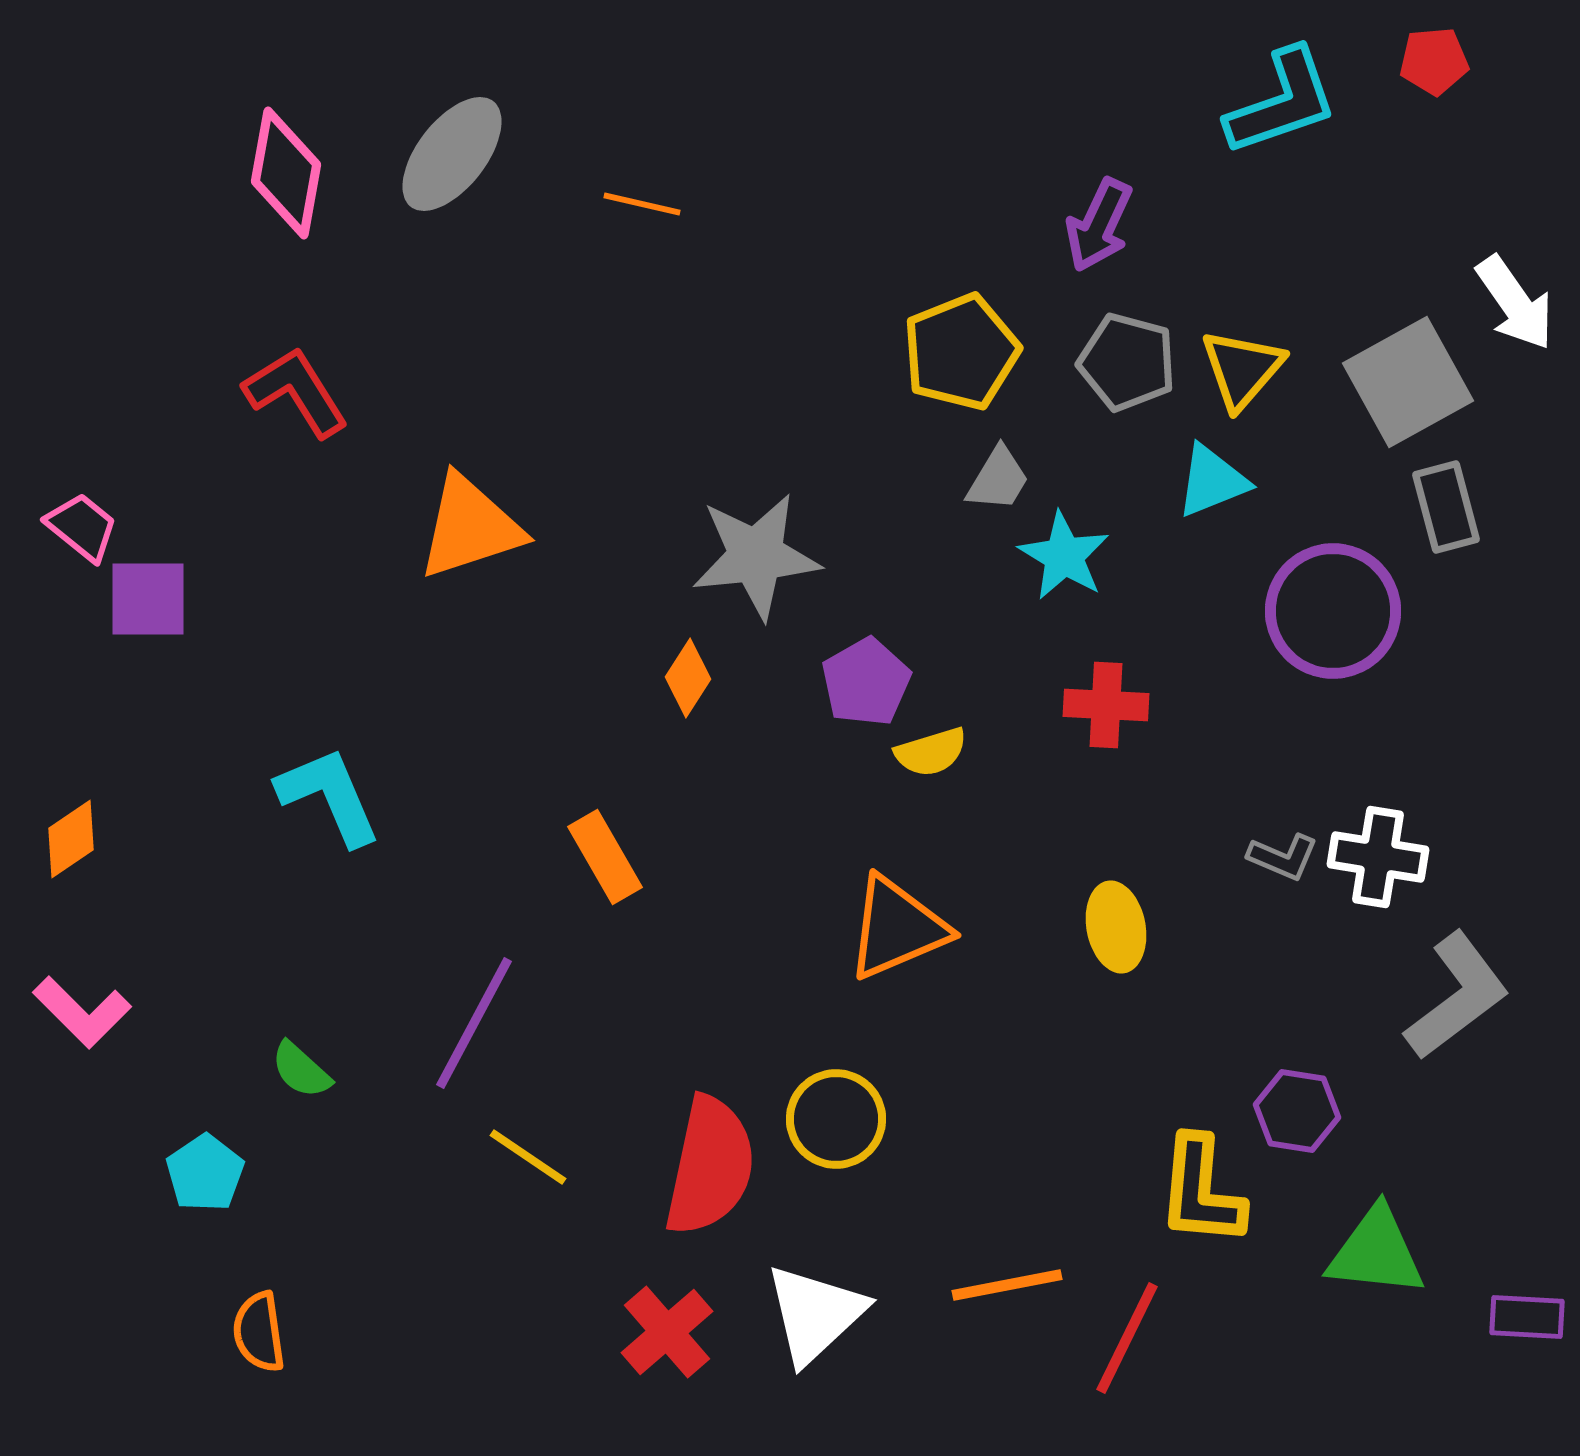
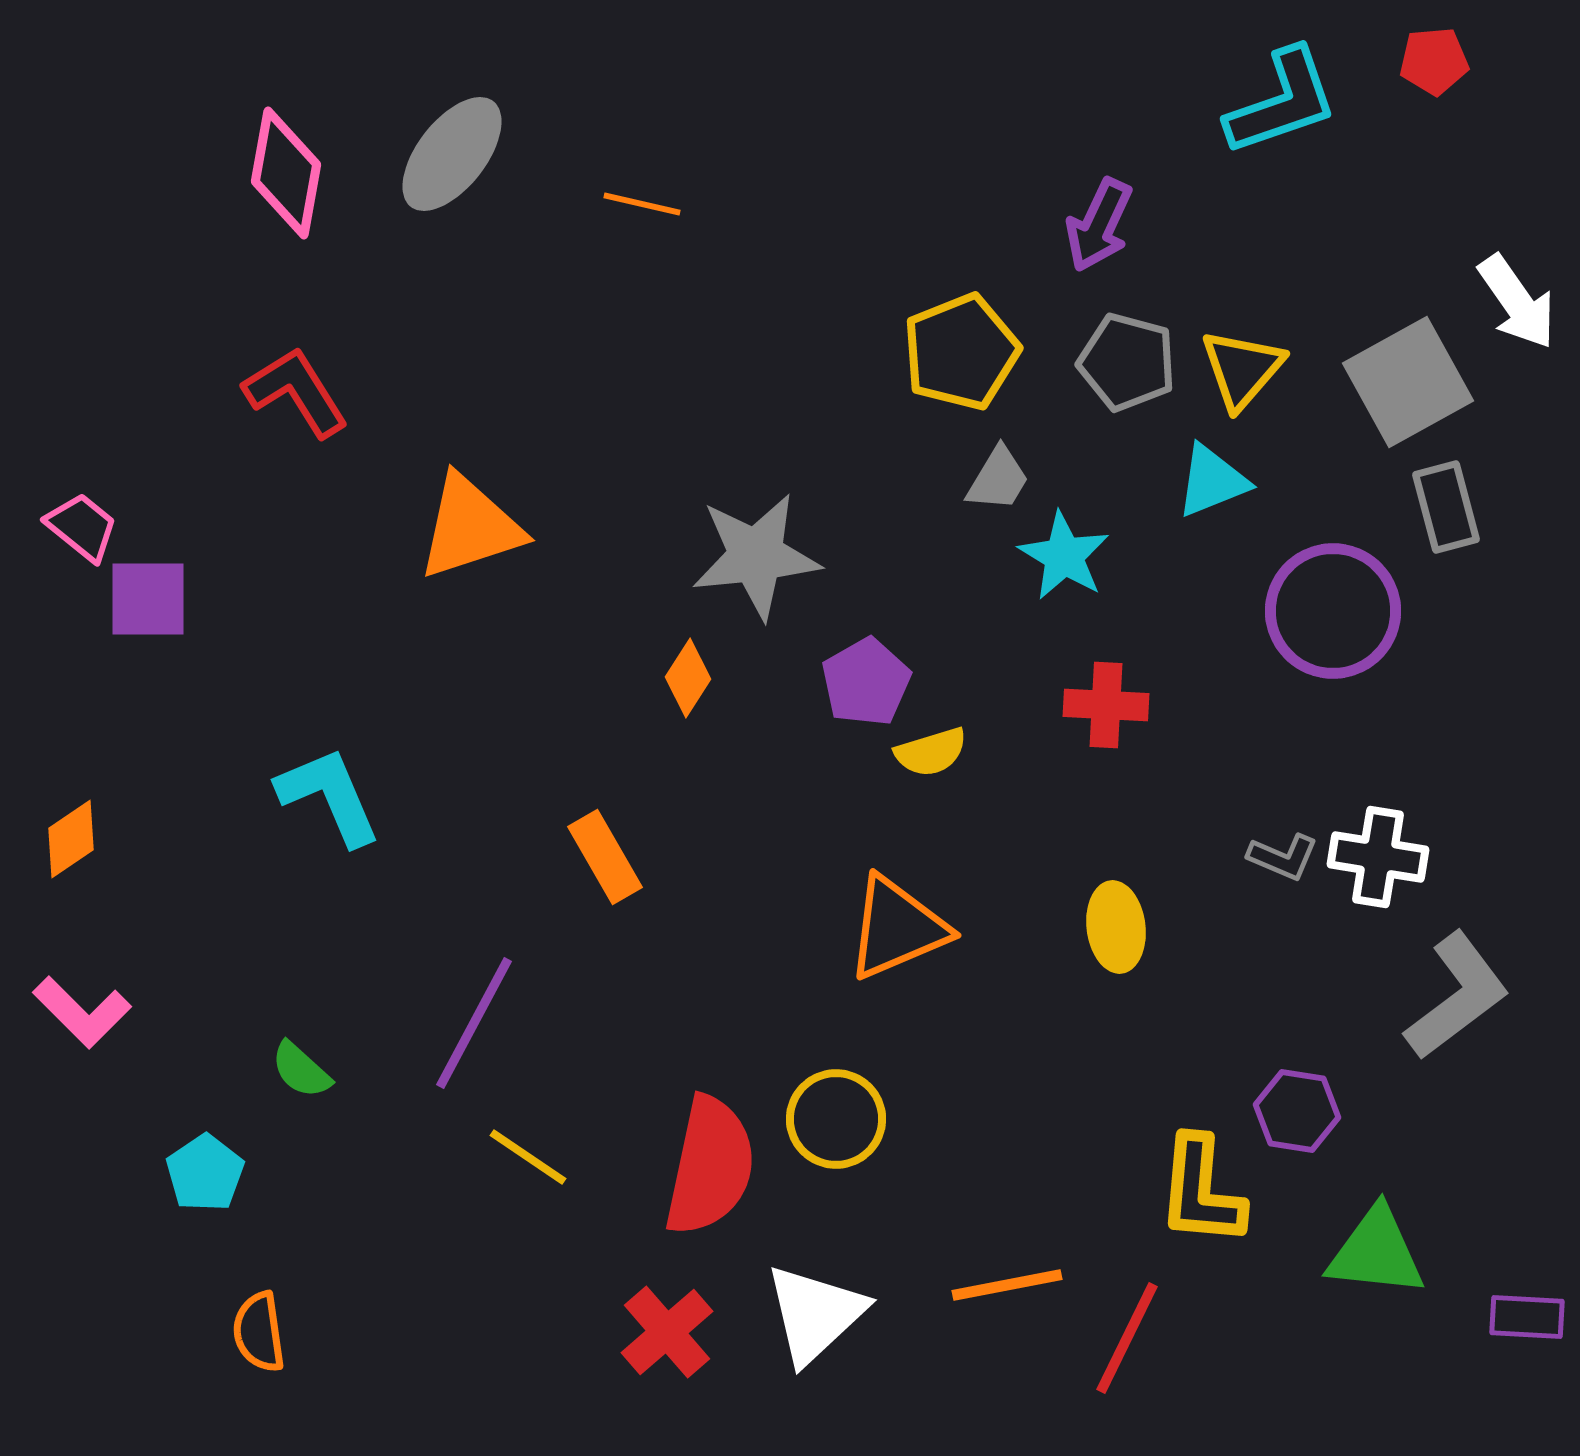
white arrow at (1515, 303): moved 2 px right, 1 px up
yellow ellipse at (1116, 927): rotated 4 degrees clockwise
